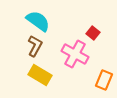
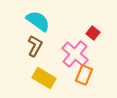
pink cross: rotated 12 degrees clockwise
yellow rectangle: moved 4 px right, 3 px down
orange rectangle: moved 20 px left, 5 px up
